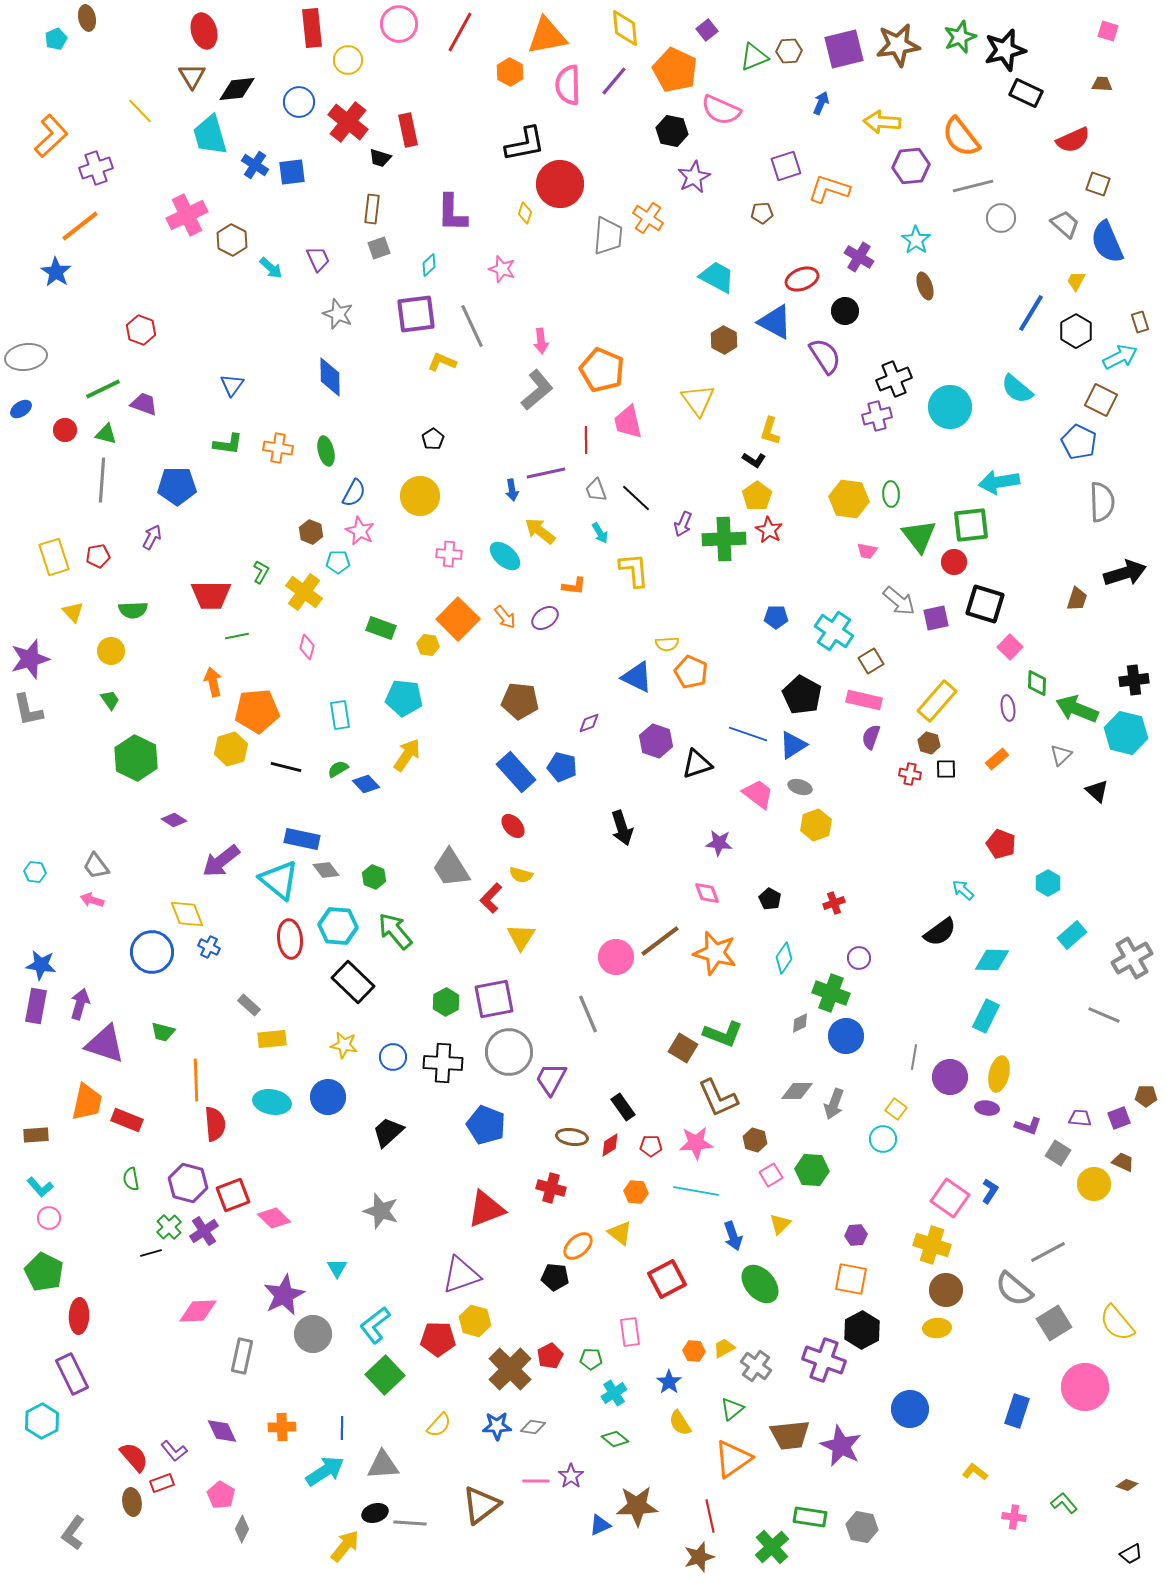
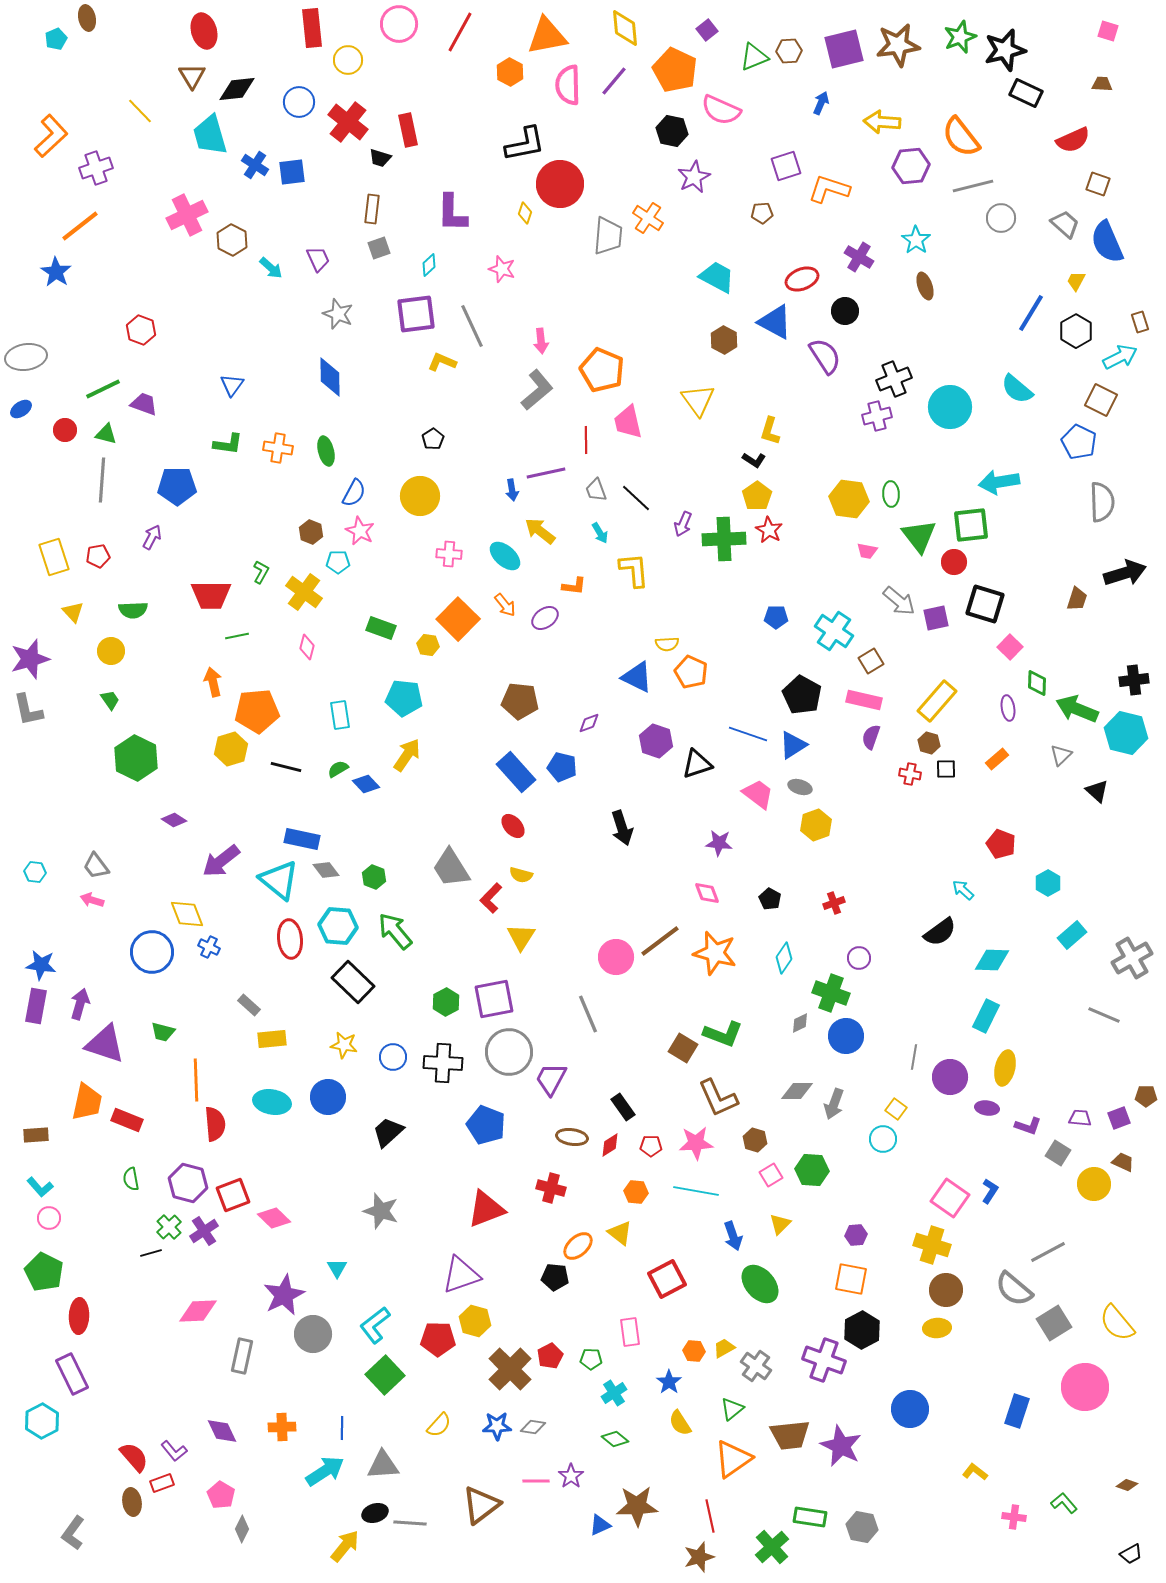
orange arrow at (505, 617): moved 12 px up
yellow ellipse at (999, 1074): moved 6 px right, 6 px up
